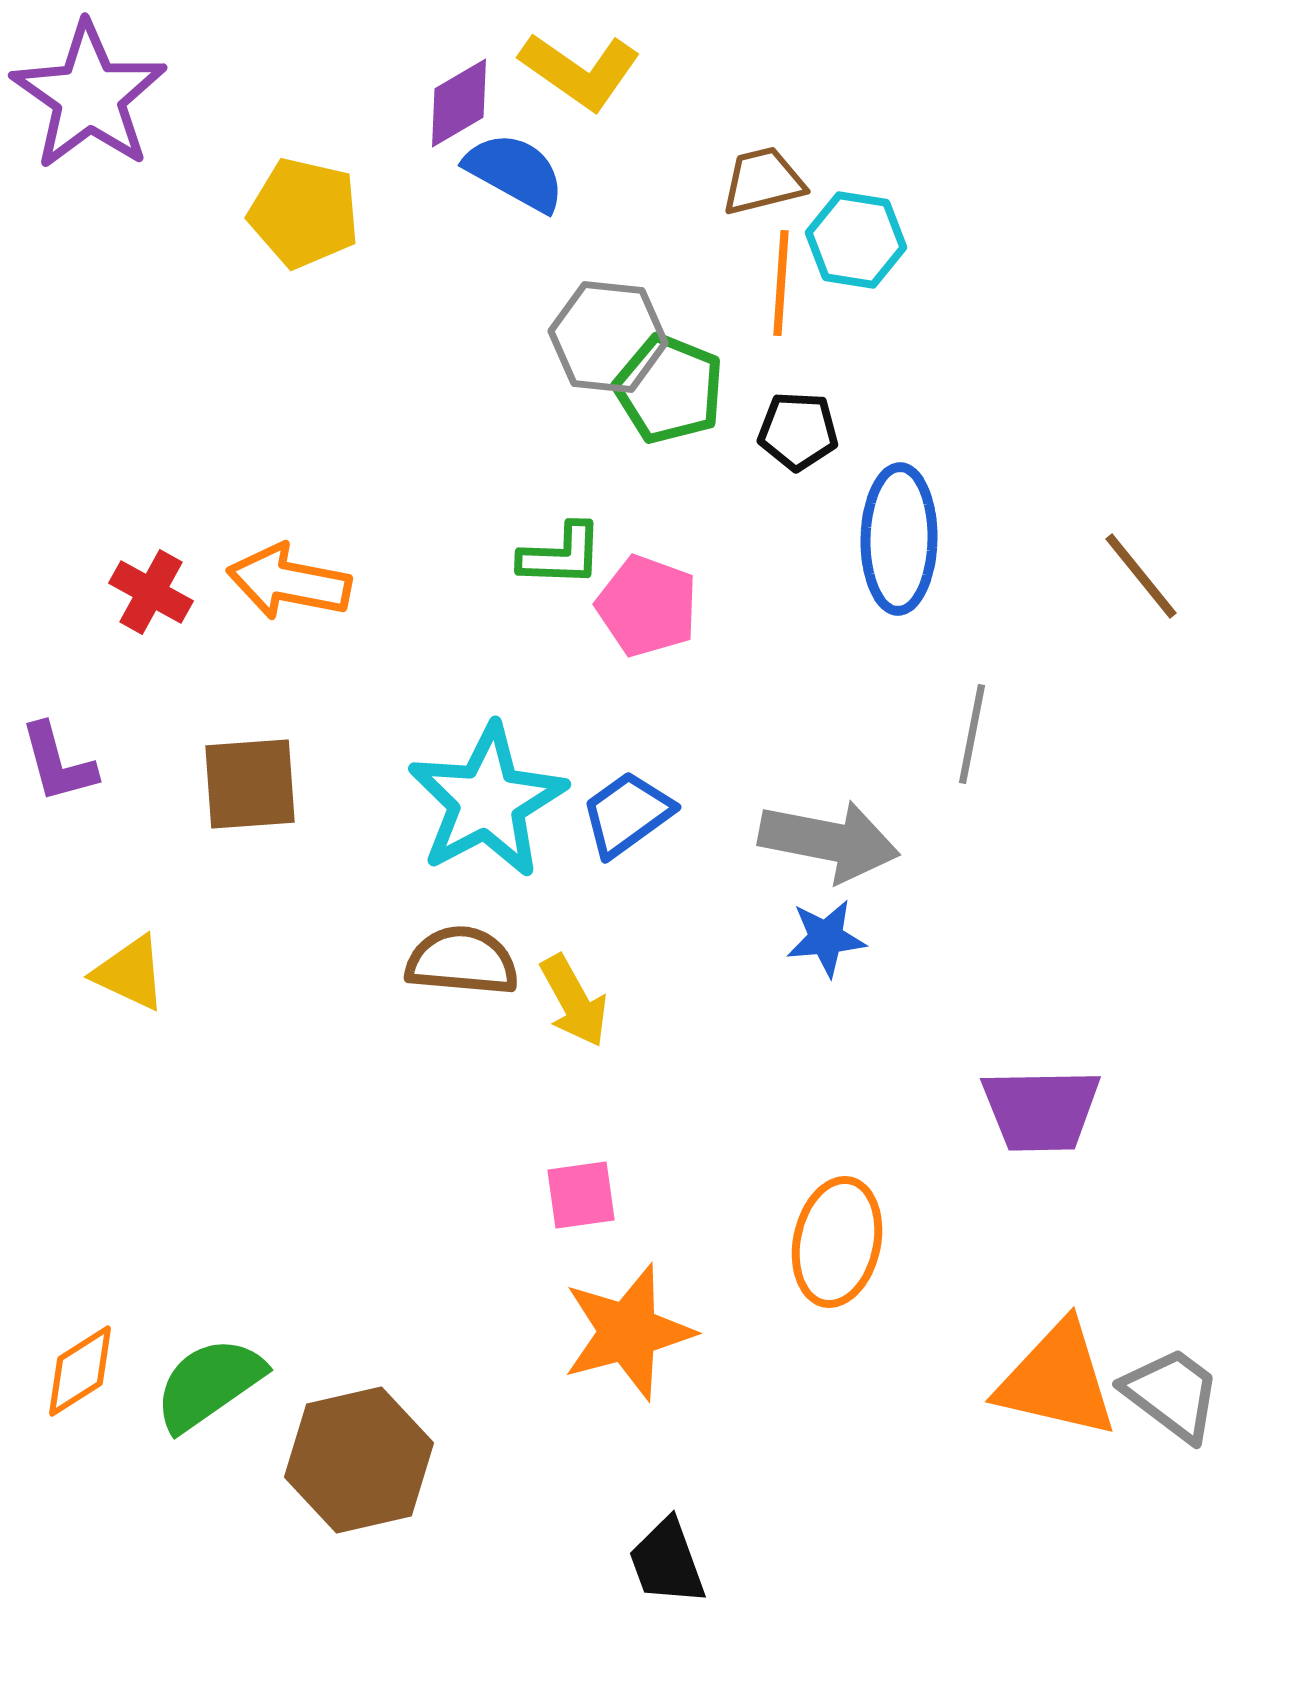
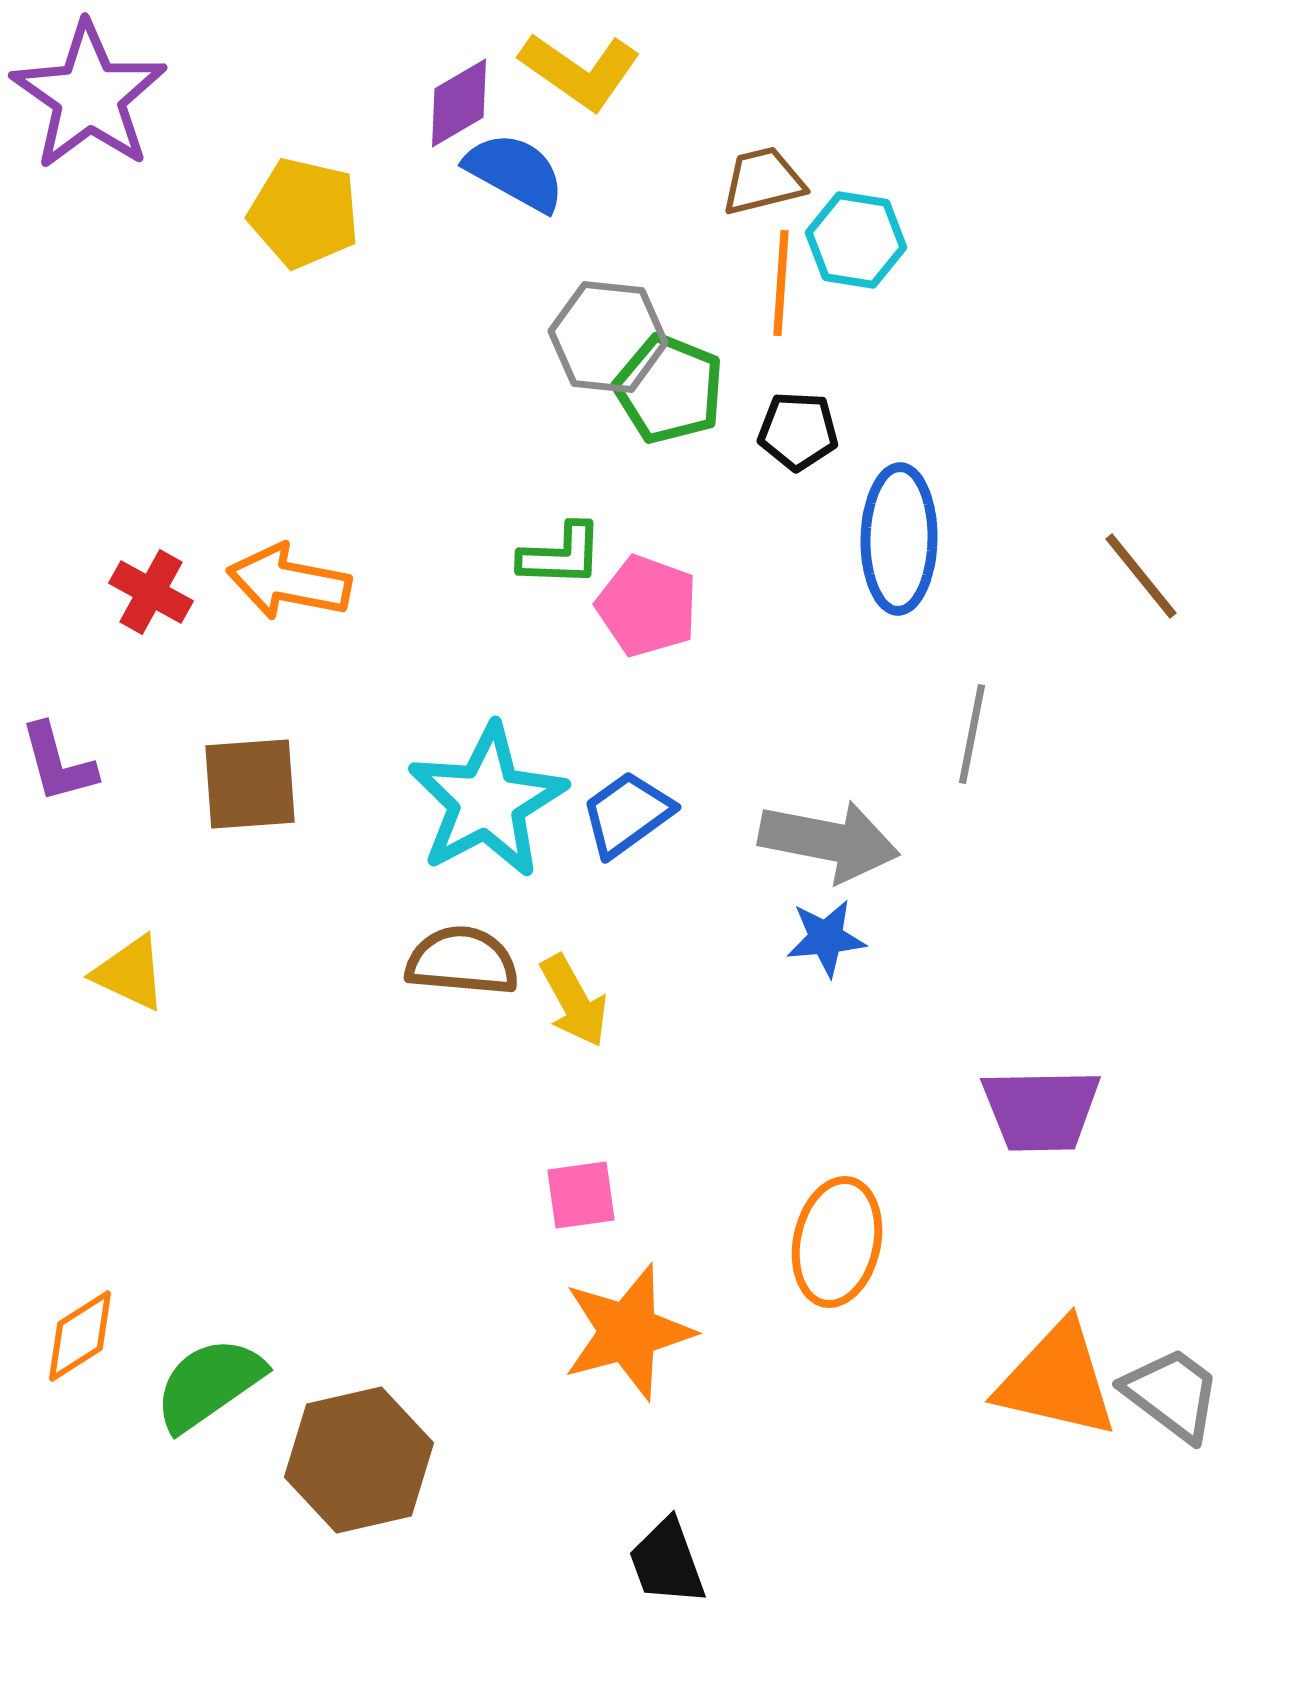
orange diamond: moved 35 px up
